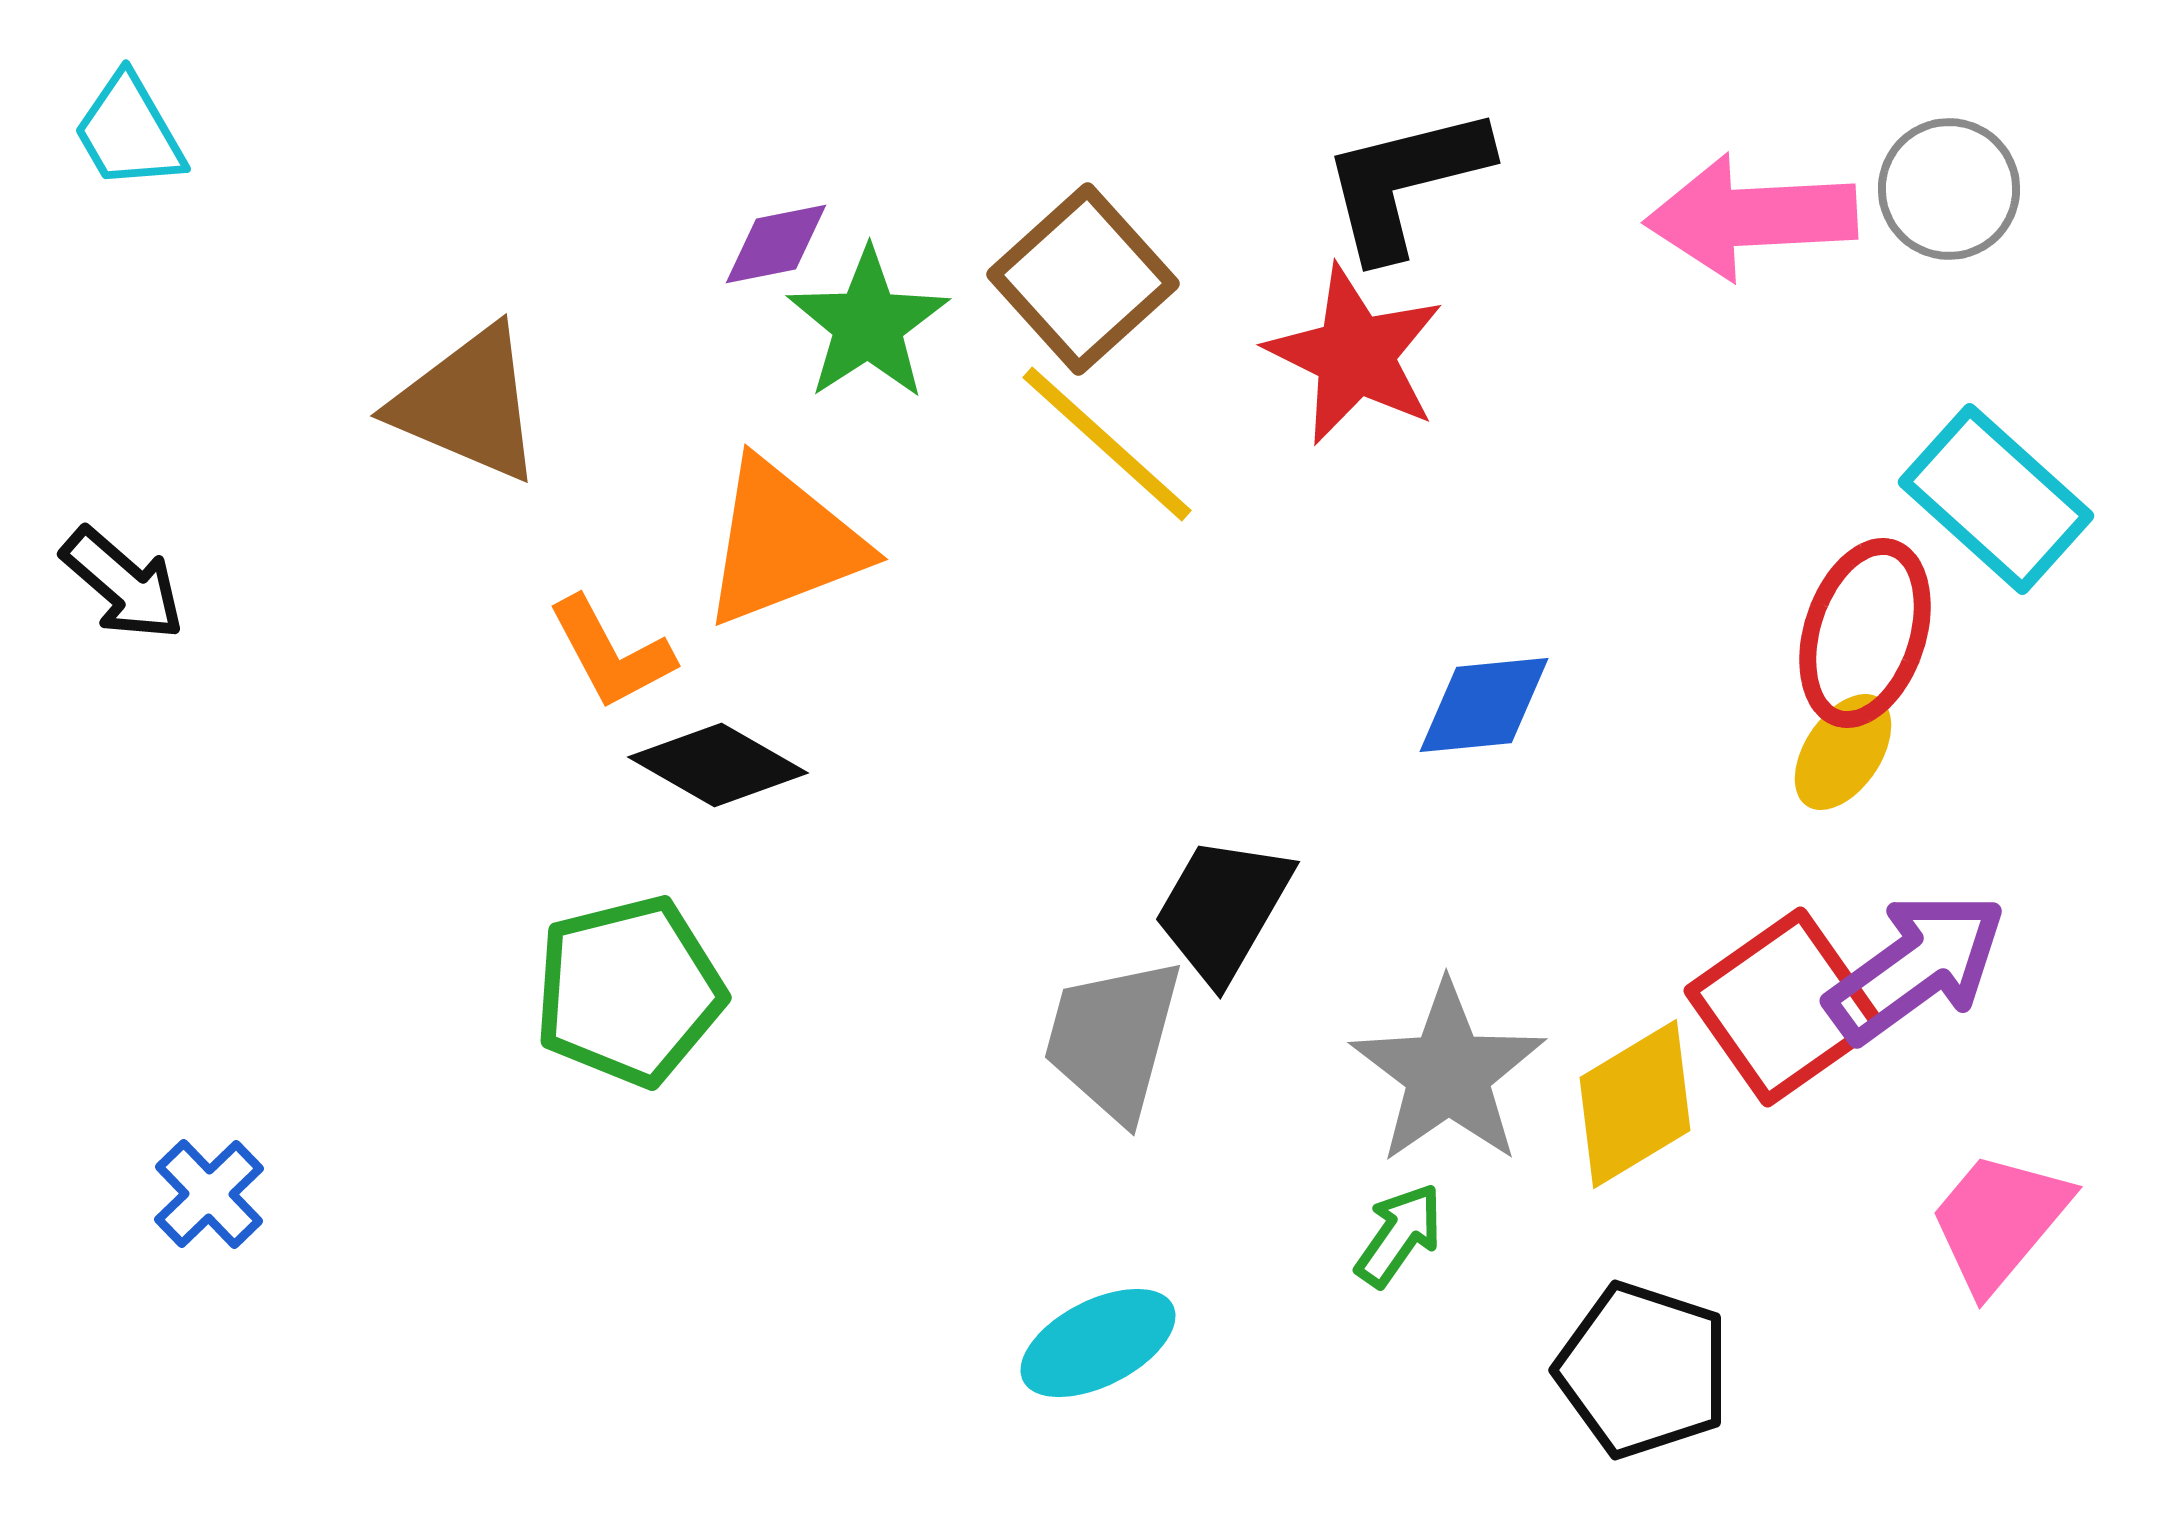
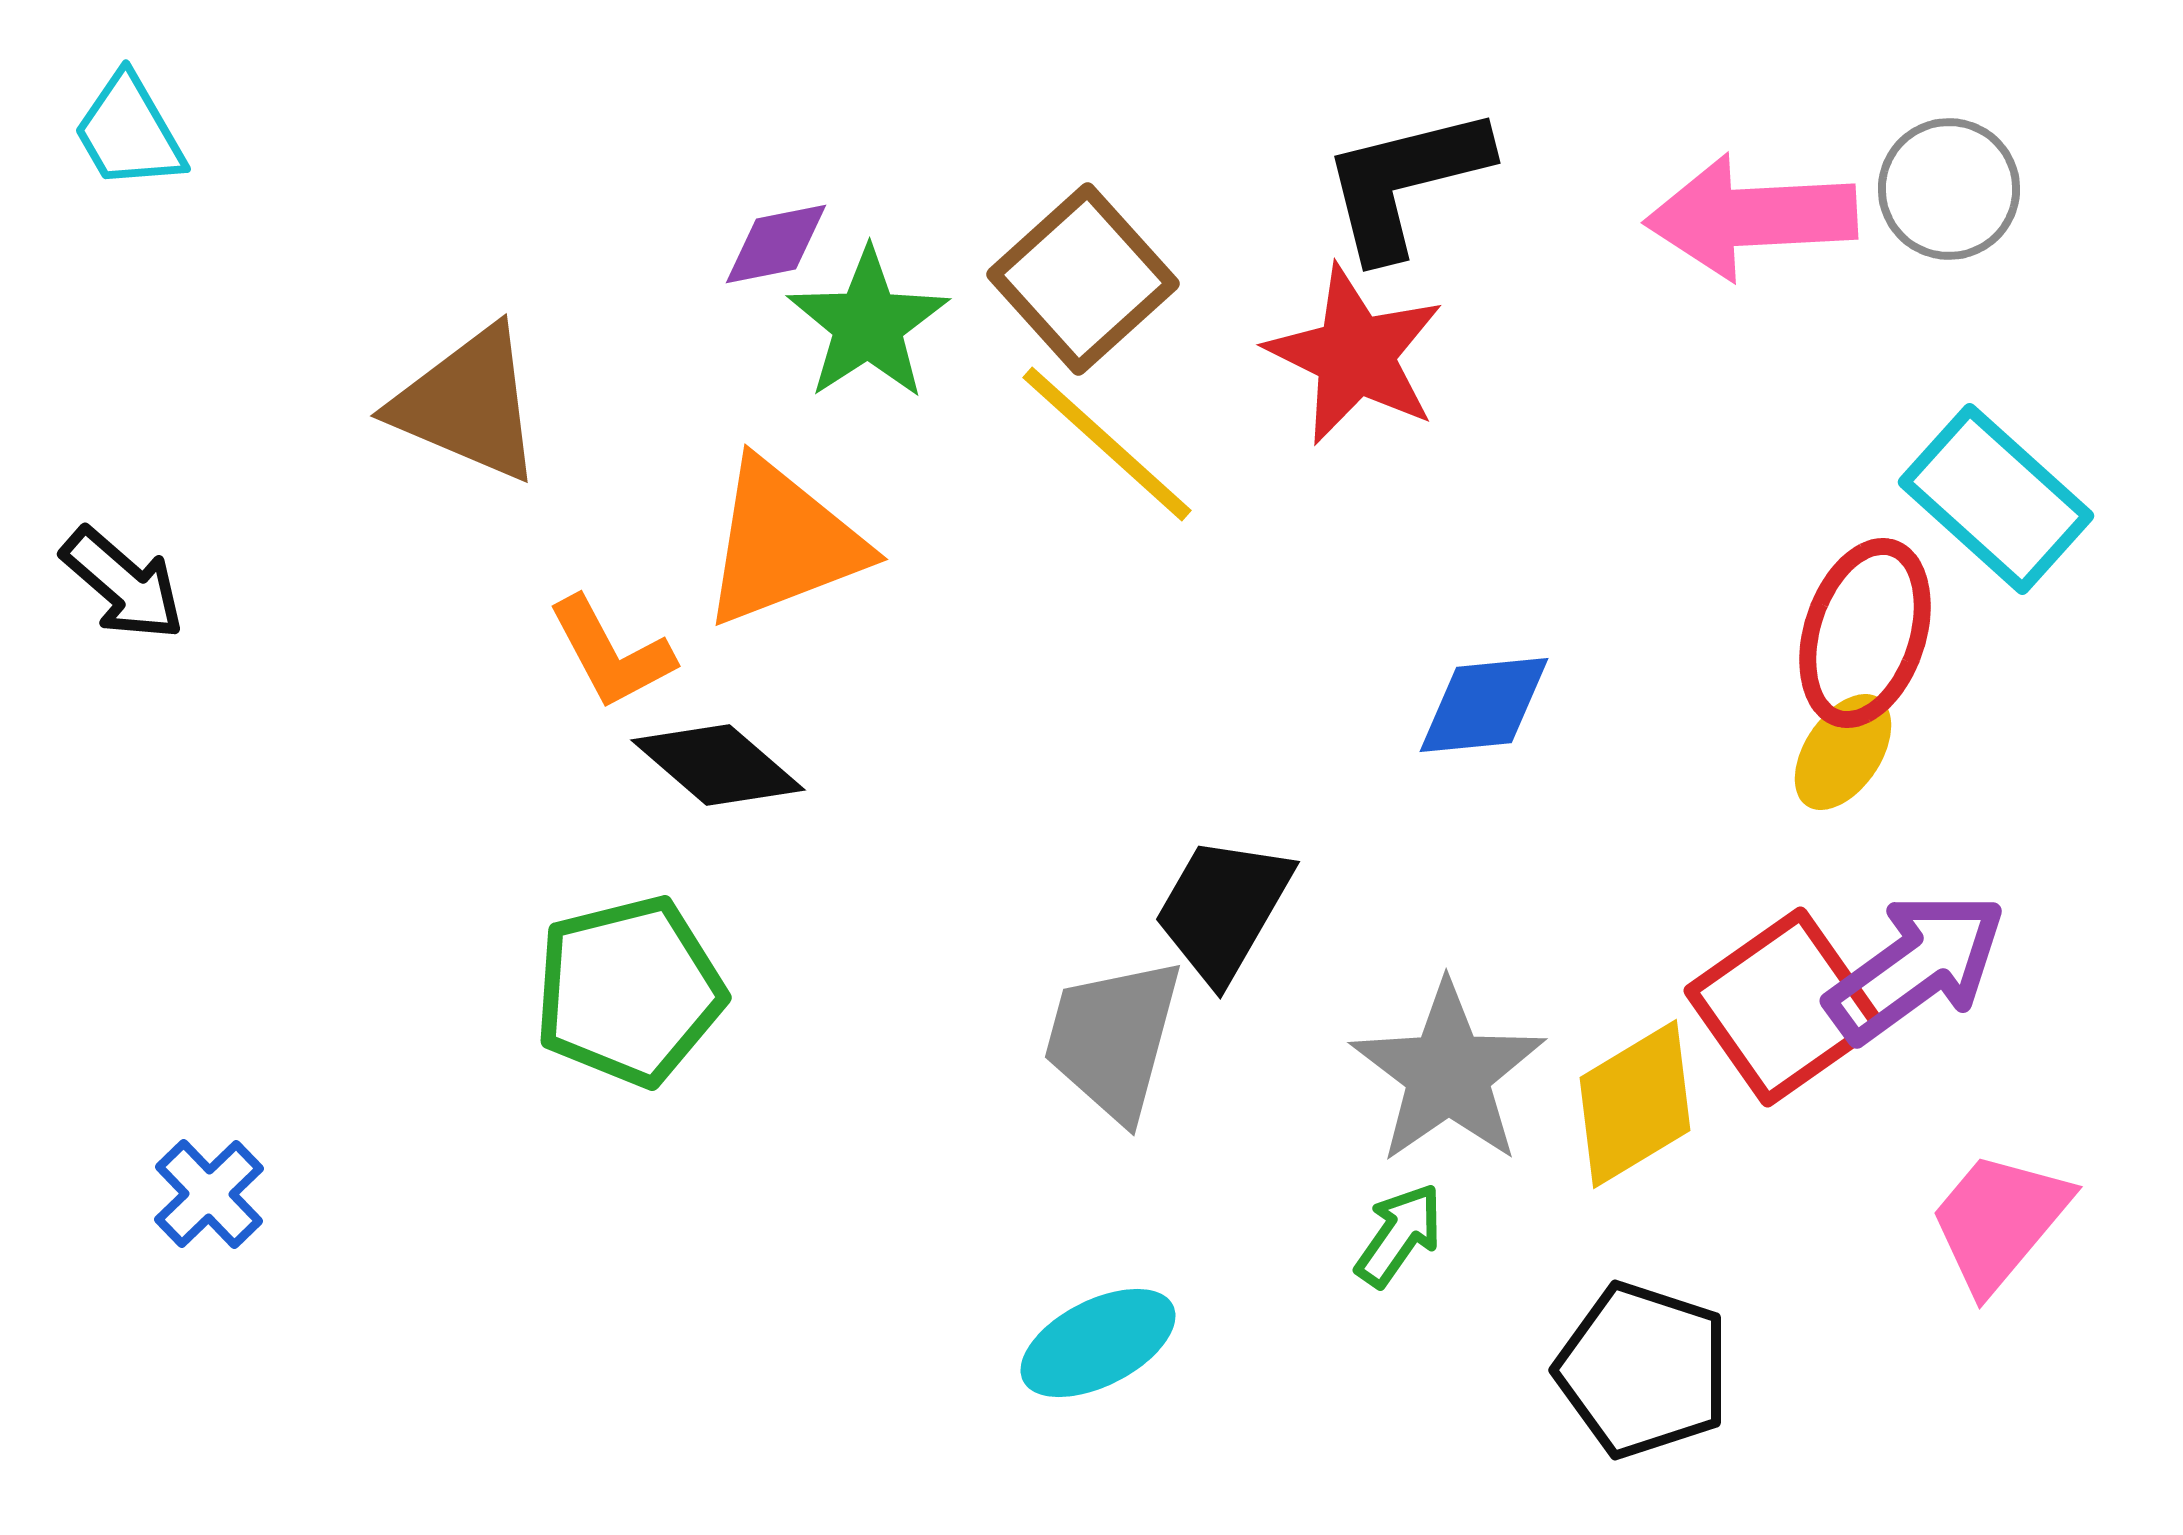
black diamond: rotated 11 degrees clockwise
